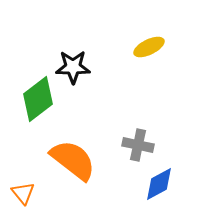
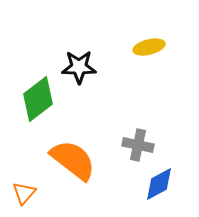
yellow ellipse: rotated 12 degrees clockwise
black star: moved 6 px right
orange triangle: moved 1 px right; rotated 20 degrees clockwise
